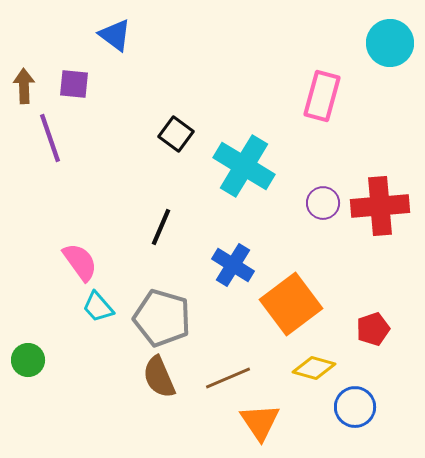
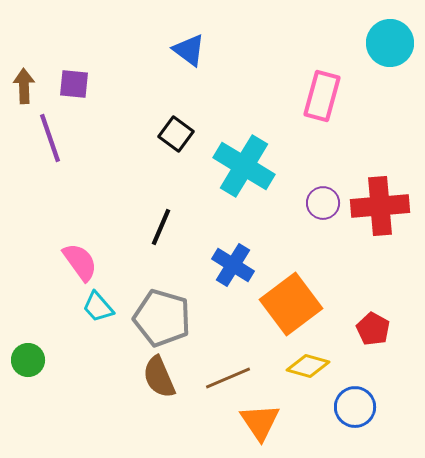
blue triangle: moved 74 px right, 15 px down
red pentagon: rotated 24 degrees counterclockwise
yellow diamond: moved 6 px left, 2 px up
